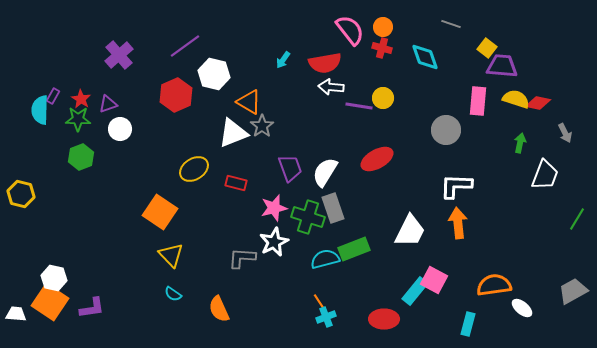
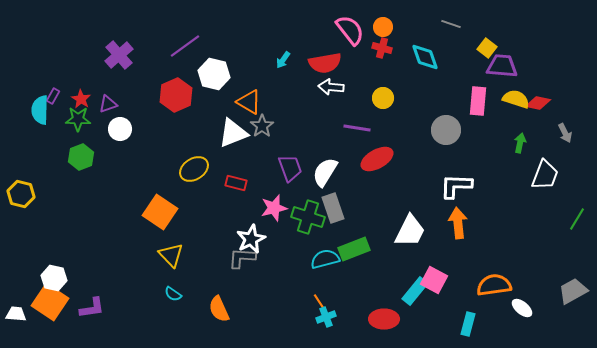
purple line at (359, 106): moved 2 px left, 22 px down
white star at (274, 242): moved 23 px left, 3 px up
